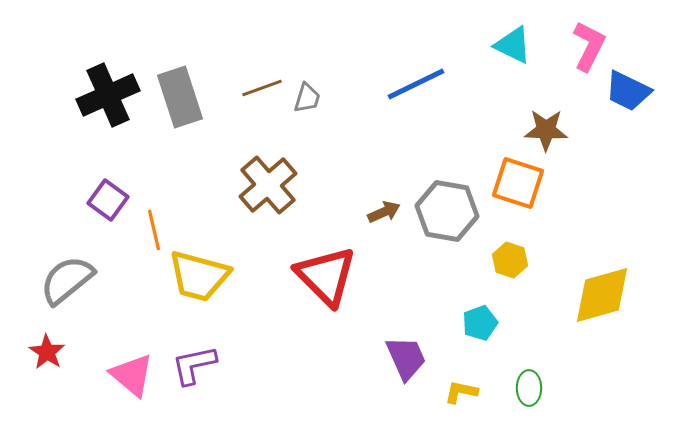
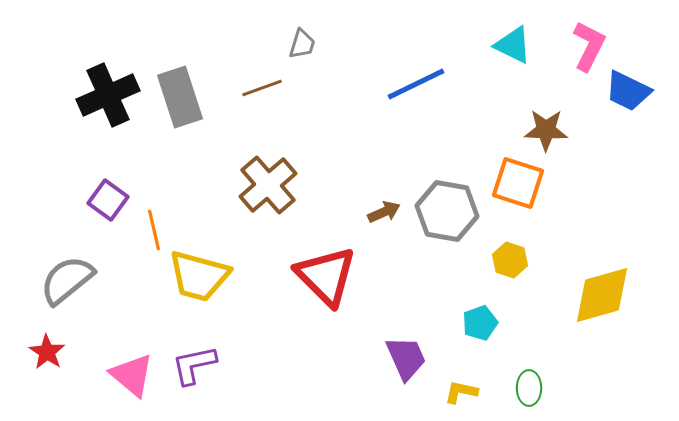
gray trapezoid: moved 5 px left, 54 px up
